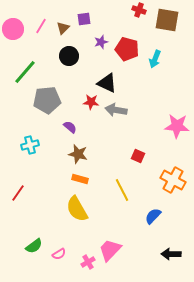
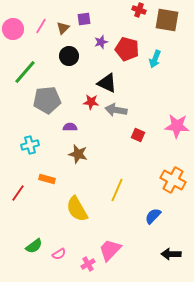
purple semicircle: rotated 40 degrees counterclockwise
red square: moved 21 px up
orange rectangle: moved 33 px left
yellow line: moved 5 px left; rotated 50 degrees clockwise
pink cross: moved 2 px down
